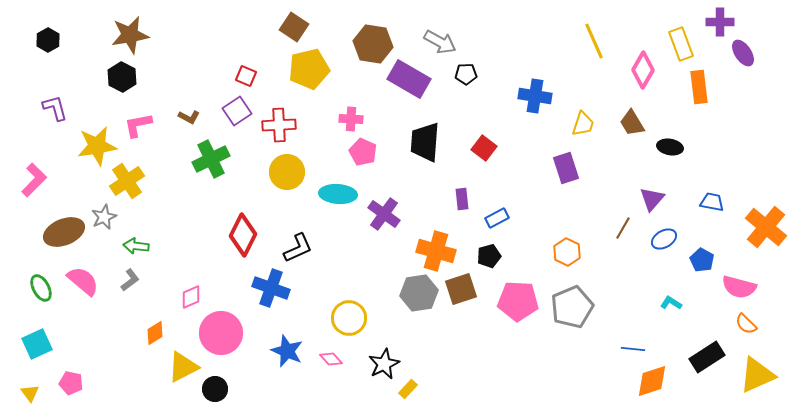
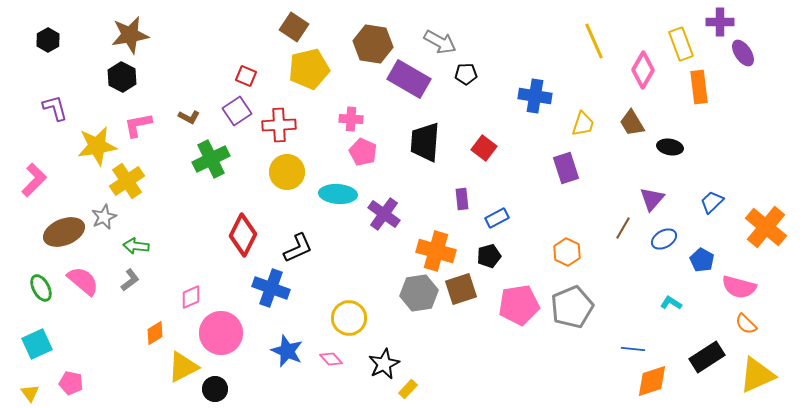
blue trapezoid at (712, 202): rotated 55 degrees counterclockwise
pink pentagon at (518, 301): moved 1 px right, 4 px down; rotated 12 degrees counterclockwise
